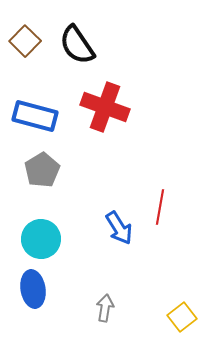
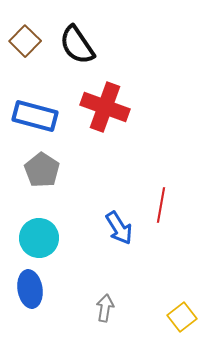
gray pentagon: rotated 8 degrees counterclockwise
red line: moved 1 px right, 2 px up
cyan circle: moved 2 px left, 1 px up
blue ellipse: moved 3 px left
